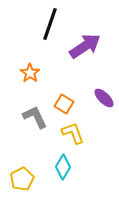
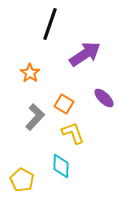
purple arrow: moved 8 px down
gray L-shape: rotated 68 degrees clockwise
cyan diamond: moved 2 px left, 1 px up; rotated 30 degrees counterclockwise
yellow pentagon: moved 1 px down; rotated 15 degrees counterclockwise
